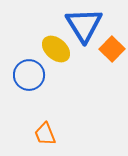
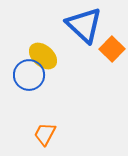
blue triangle: rotated 15 degrees counterclockwise
yellow ellipse: moved 13 px left, 7 px down
orange trapezoid: rotated 50 degrees clockwise
